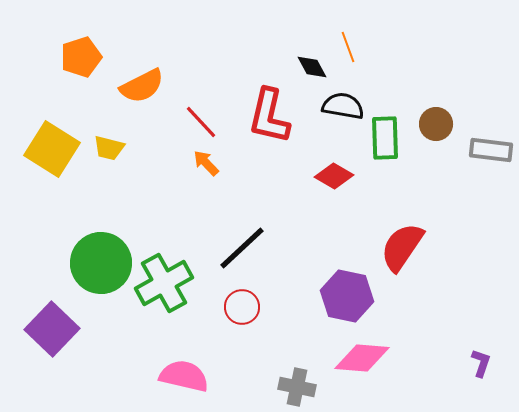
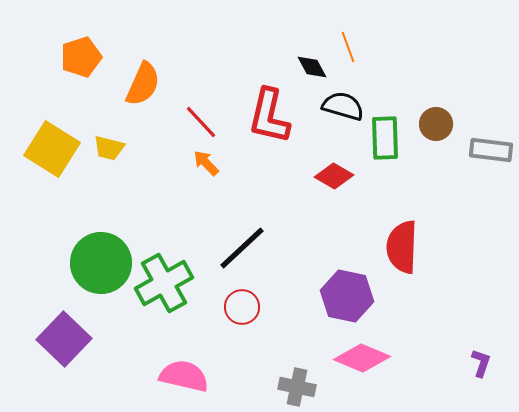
orange semicircle: moved 1 px right, 2 px up; rotated 39 degrees counterclockwise
black semicircle: rotated 6 degrees clockwise
red semicircle: rotated 32 degrees counterclockwise
purple square: moved 12 px right, 10 px down
pink diamond: rotated 18 degrees clockwise
